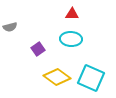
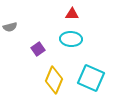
yellow diamond: moved 3 px left, 3 px down; rotated 76 degrees clockwise
